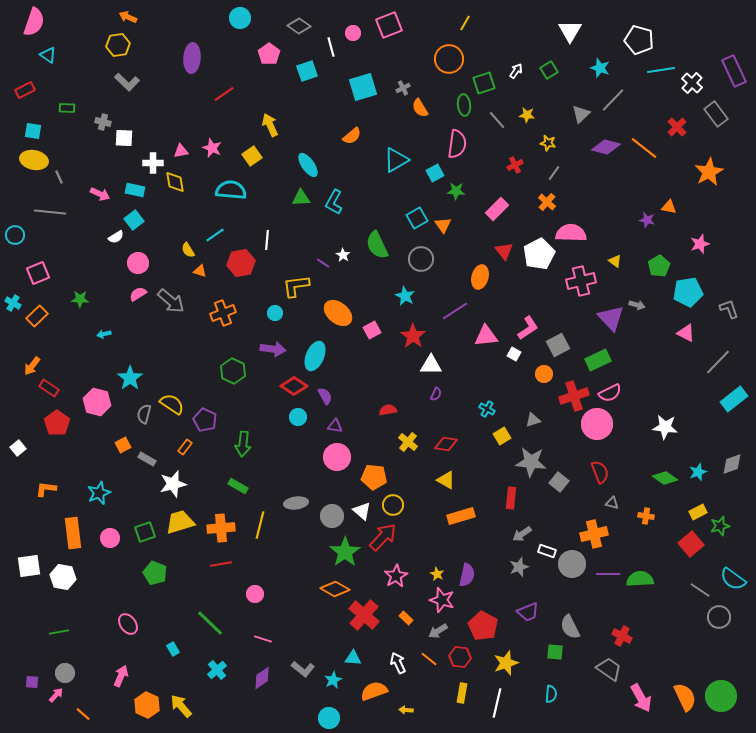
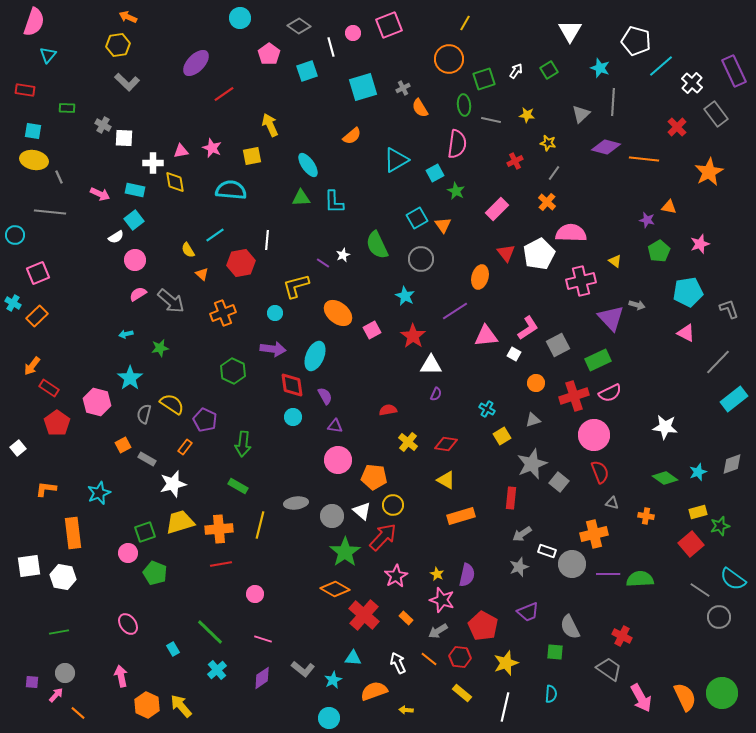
white pentagon at (639, 40): moved 3 px left, 1 px down
cyan triangle at (48, 55): rotated 36 degrees clockwise
purple ellipse at (192, 58): moved 4 px right, 5 px down; rotated 40 degrees clockwise
cyan line at (661, 70): moved 4 px up; rotated 32 degrees counterclockwise
green square at (484, 83): moved 4 px up
red rectangle at (25, 90): rotated 36 degrees clockwise
gray line at (613, 100): moved 2 px down; rotated 40 degrees counterclockwise
gray line at (497, 120): moved 6 px left; rotated 36 degrees counterclockwise
gray cross at (103, 122): moved 3 px down; rotated 14 degrees clockwise
orange line at (644, 148): moved 11 px down; rotated 32 degrees counterclockwise
yellow square at (252, 156): rotated 24 degrees clockwise
red cross at (515, 165): moved 4 px up
green star at (456, 191): rotated 24 degrees clockwise
cyan L-shape at (334, 202): rotated 30 degrees counterclockwise
red triangle at (504, 251): moved 2 px right, 2 px down
white star at (343, 255): rotated 16 degrees clockwise
pink circle at (138, 263): moved 3 px left, 3 px up
green pentagon at (659, 266): moved 15 px up
orange triangle at (200, 271): moved 2 px right, 3 px down; rotated 24 degrees clockwise
yellow L-shape at (296, 286): rotated 8 degrees counterclockwise
green star at (80, 299): moved 80 px right, 49 px down; rotated 12 degrees counterclockwise
cyan arrow at (104, 334): moved 22 px right
orange circle at (544, 374): moved 8 px left, 9 px down
red diamond at (294, 386): moved 2 px left, 1 px up; rotated 48 degrees clockwise
cyan circle at (298, 417): moved 5 px left
pink circle at (597, 424): moved 3 px left, 11 px down
pink circle at (337, 457): moved 1 px right, 3 px down
gray star at (531, 462): moved 1 px right, 2 px down; rotated 28 degrees counterclockwise
yellow rectangle at (698, 512): rotated 12 degrees clockwise
orange cross at (221, 528): moved 2 px left, 1 px down
pink circle at (110, 538): moved 18 px right, 15 px down
green line at (210, 623): moved 9 px down
pink arrow at (121, 676): rotated 35 degrees counterclockwise
yellow rectangle at (462, 693): rotated 60 degrees counterclockwise
green circle at (721, 696): moved 1 px right, 3 px up
white line at (497, 703): moved 8 px right, 4 px down
orange line at (83, 714): moved 5 px left, 1 px up
